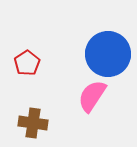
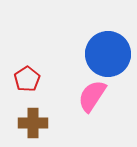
red pentagon: moved 16 px down
brown cross: rotated 8 degrees counterclockwise
